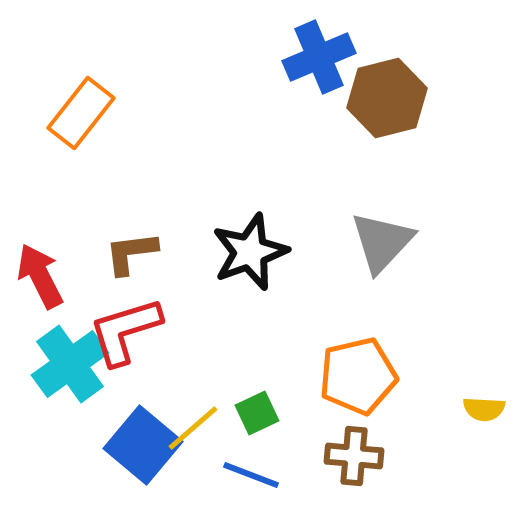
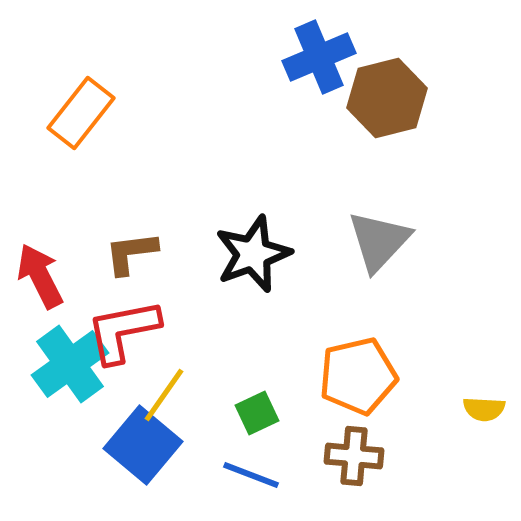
gray triangle: moved 3 px left, 1 px up
black star: moved 3 px right, 2 px down
red L-shape: moved 2 px left; rotated 6 degrees clockwise
yellow line: moved 29 px left, 33 px up; rotated 14 degrees counterclockwise
